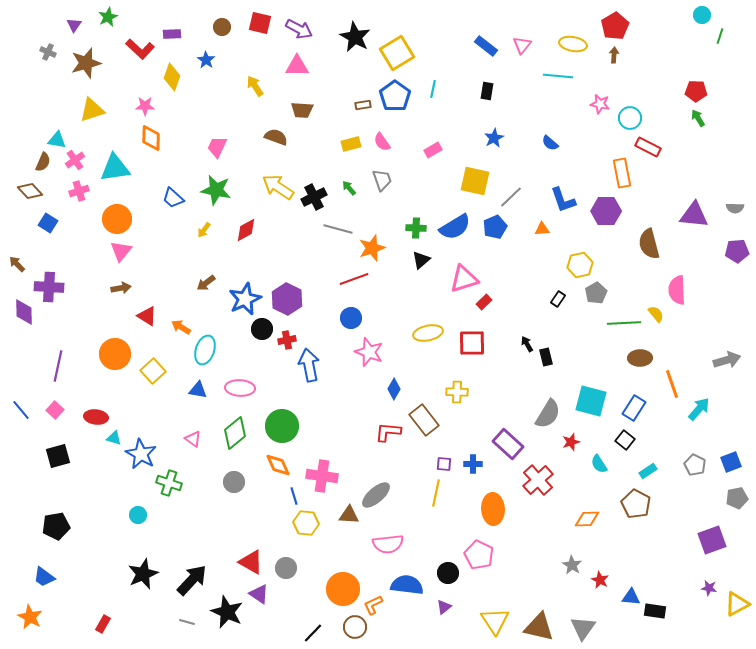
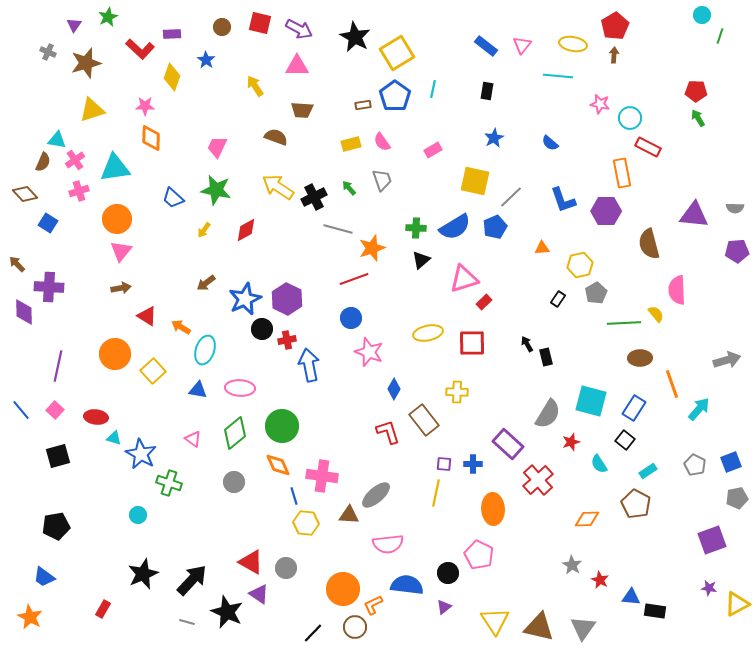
brown diamond at (30, 191): moved 5 px left, 3 px down
orange triangle at (542, 229): moved 19 px down
red L-shape at (388, 432): rotated 68 degrees clockwise
red rectangle at (103, 624): moved 15 px up
